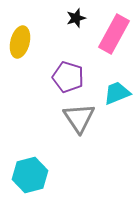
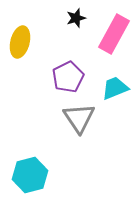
purple pentagon: rotated 28 degrees clockwise
cyan trapezoid: moved 2 px left, 5 px up
